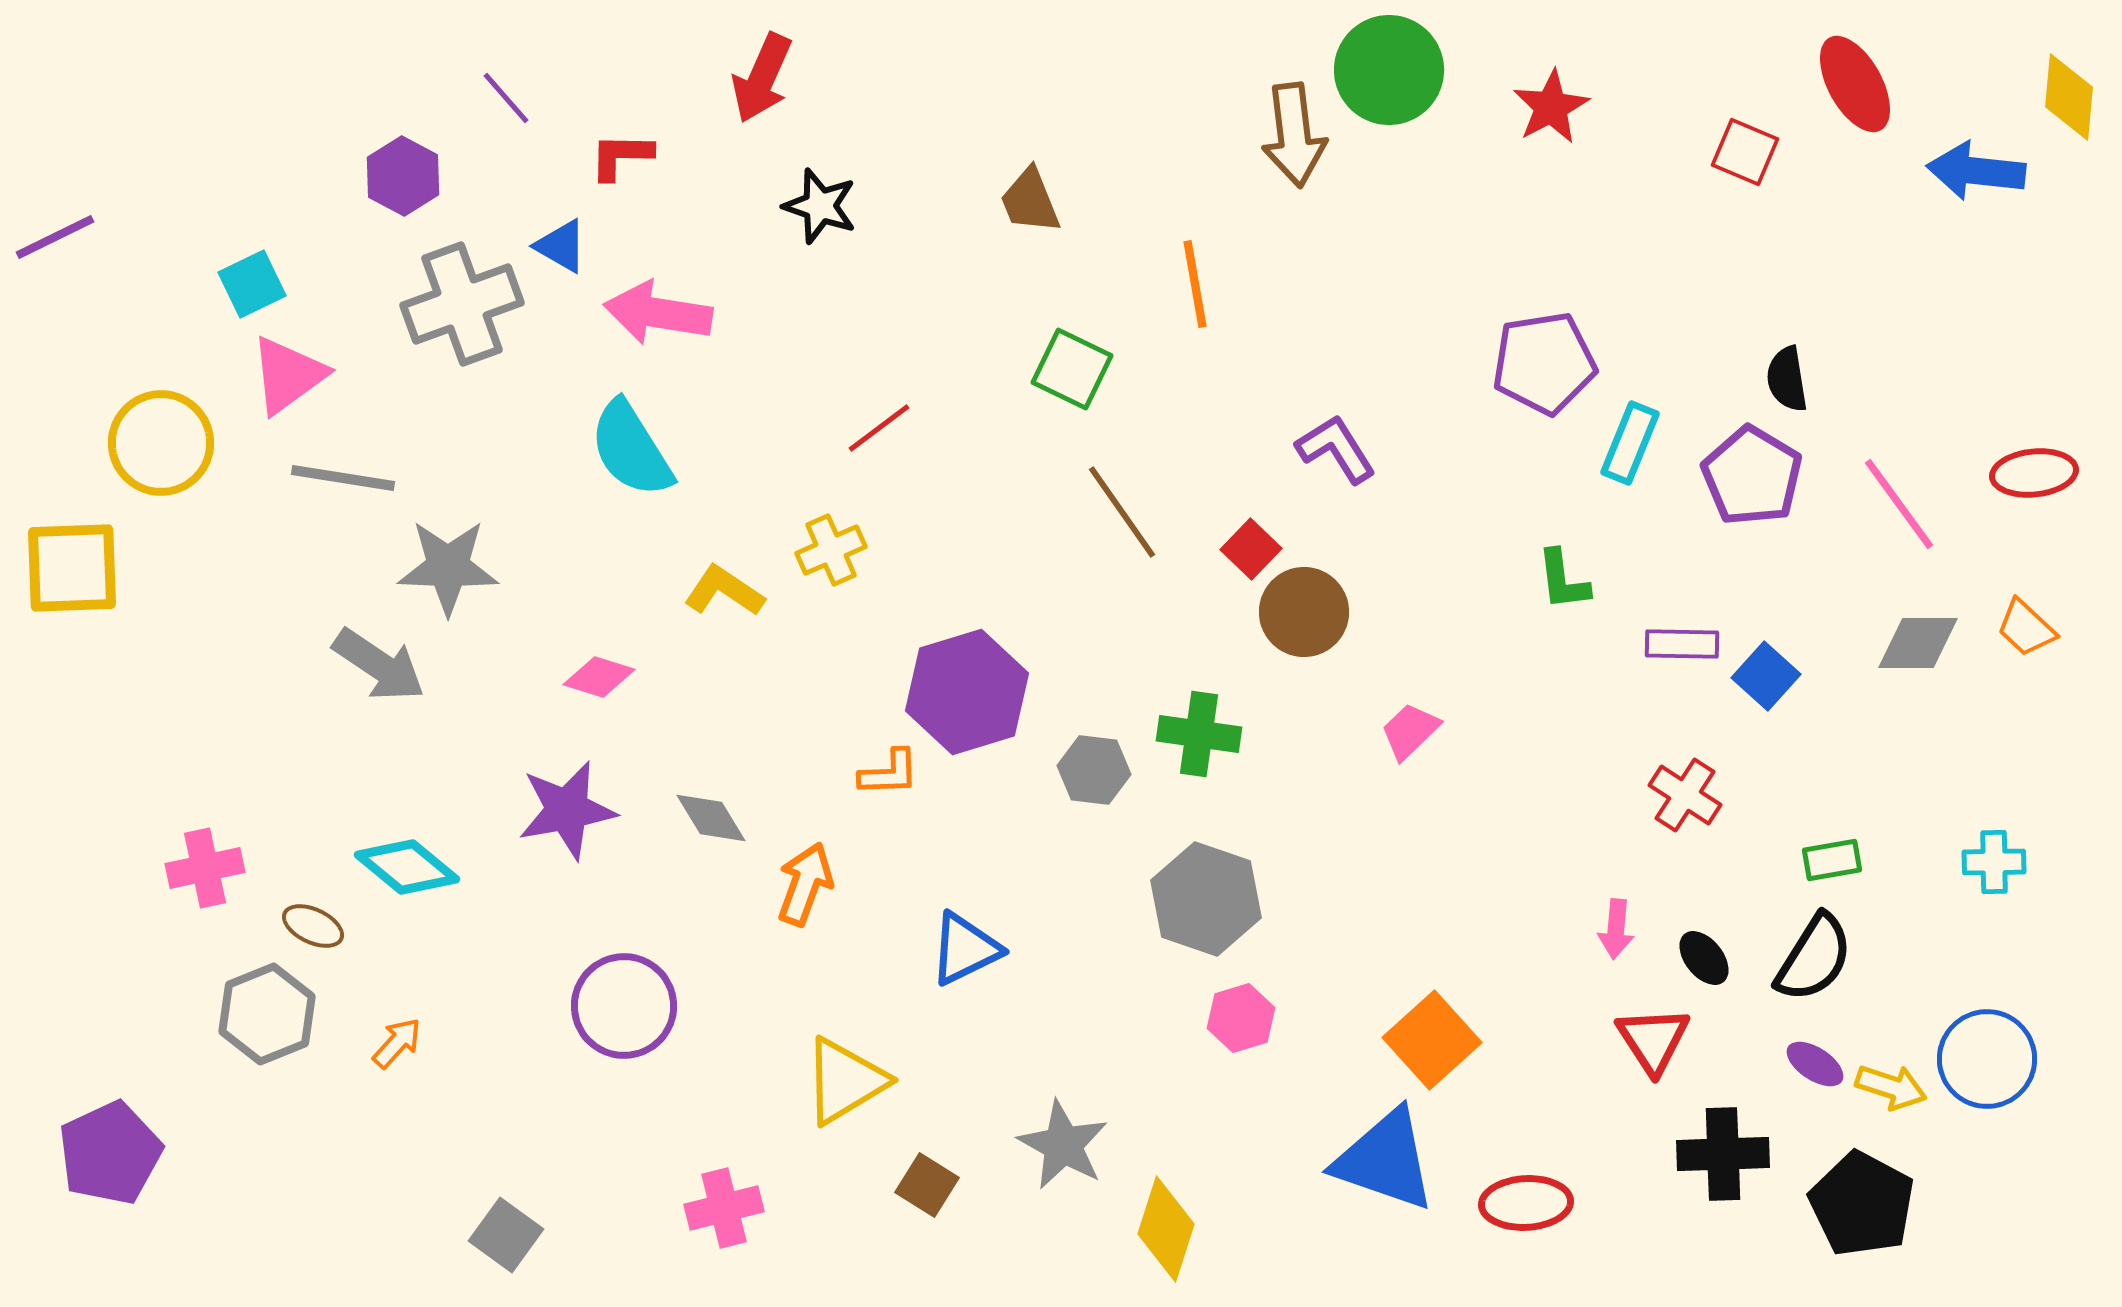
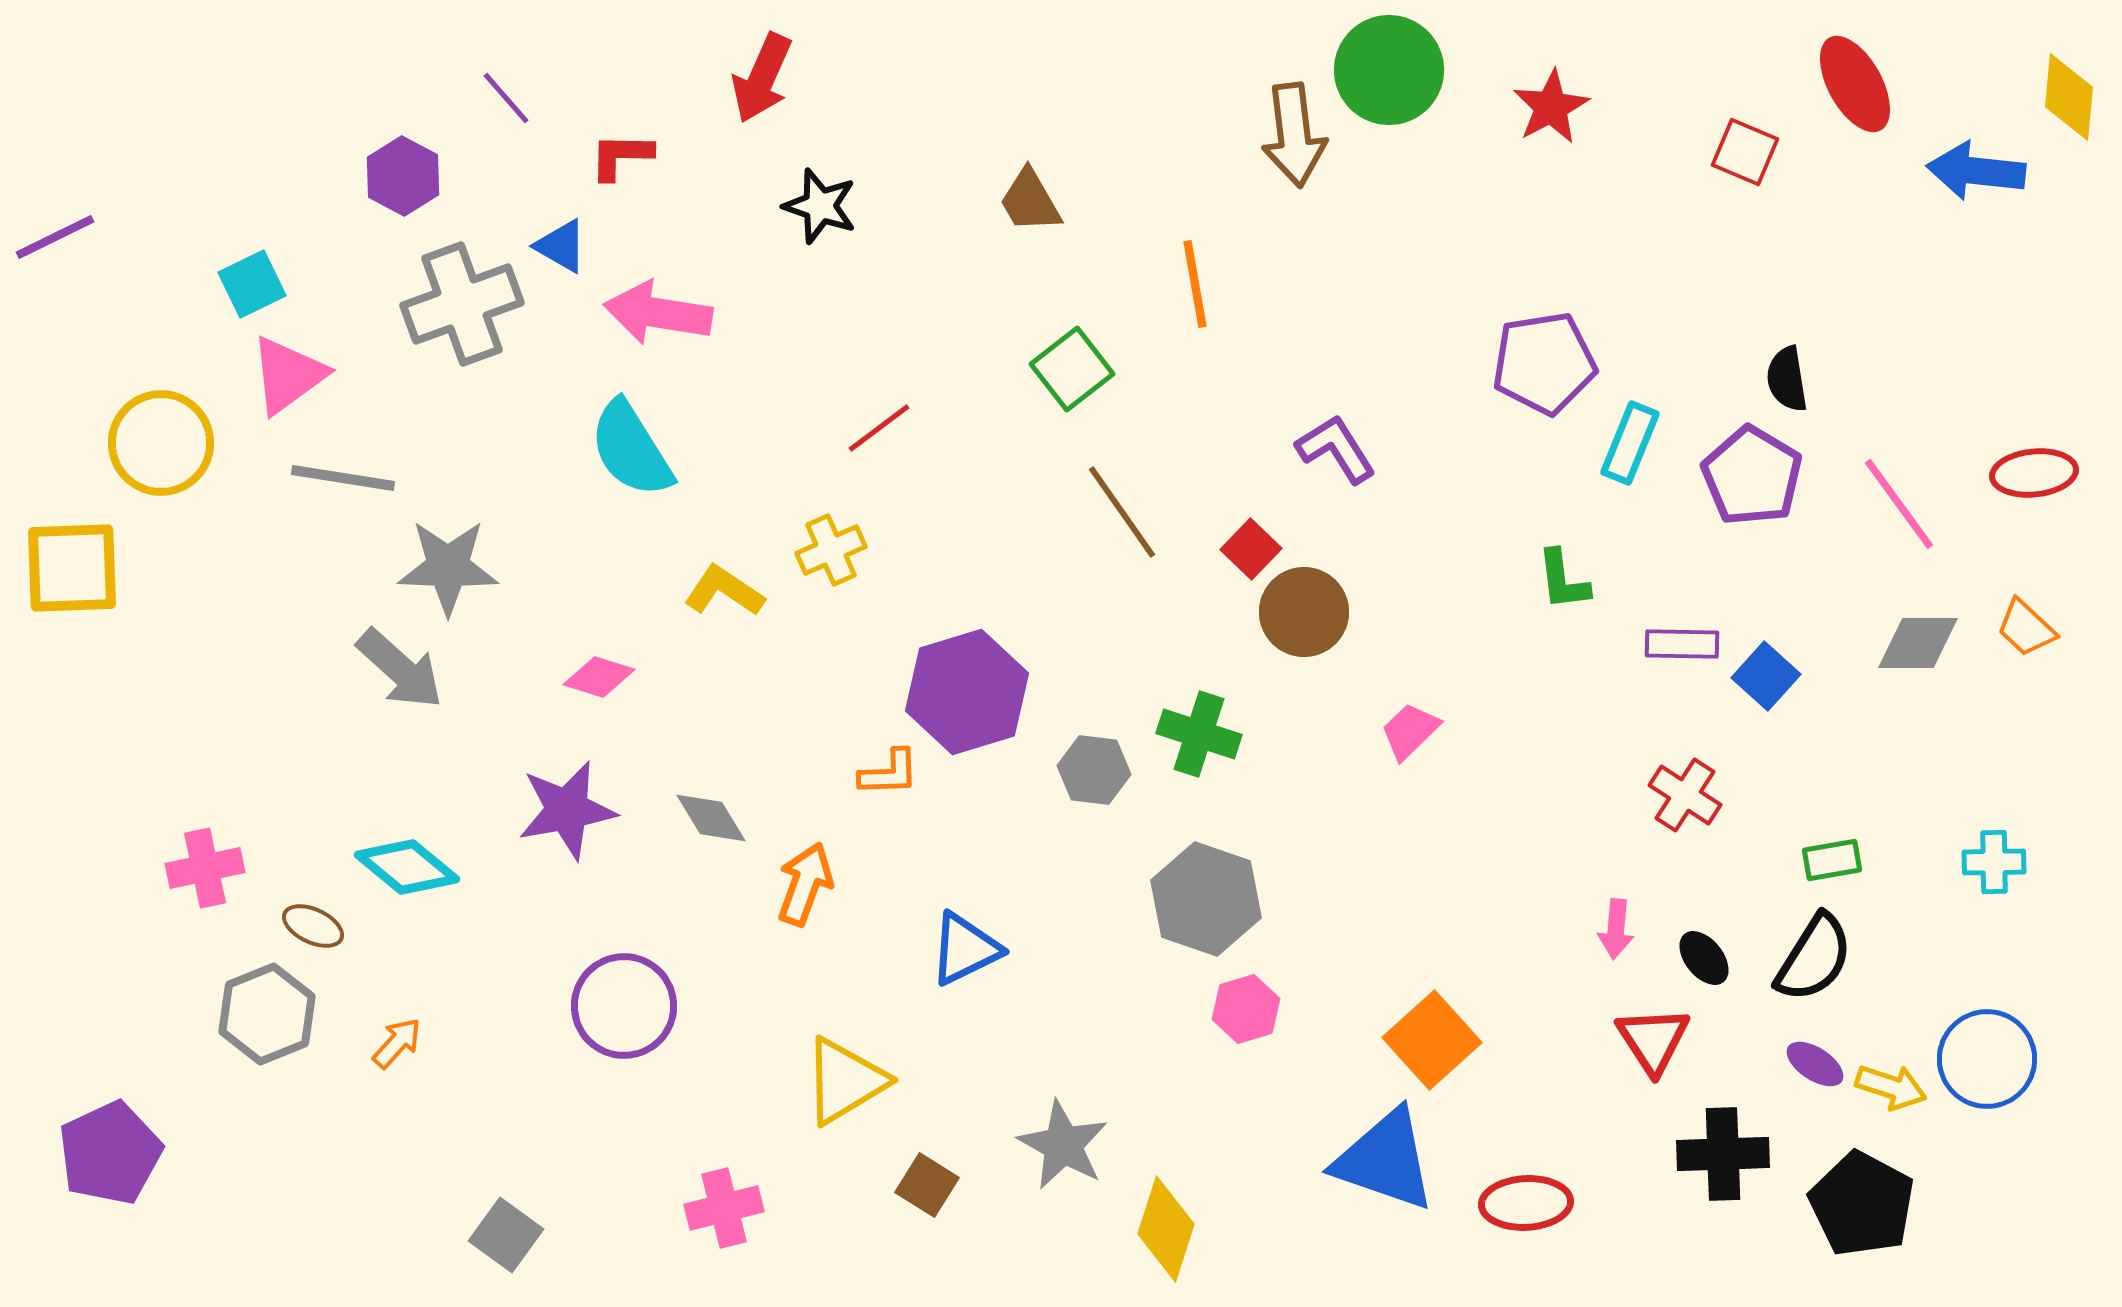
brown trapezoid at (1030, 201): rotated 8 degrees counterclockwise
green square at (1072, 369): rotated 26 degrees clockwise
gray arrow at (379, 665): moved 21 px right, 4 px down; rotated 8 degrees clockwise
green cross at (1199, 734): rotated 10 degrees clockwise
pink hexagon at (1241, 1018): moved 5 px right, 9 px up
